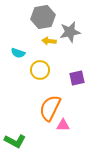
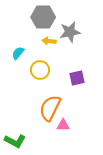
gray hexagon: rotated 10 degrees clockwise
cyan semicircle: rotated 112 degrees clockwise
